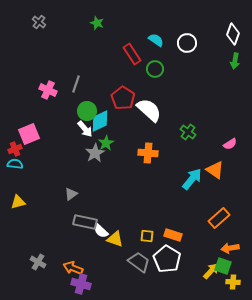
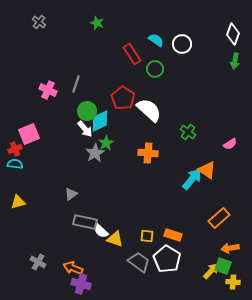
white circle at (187, 43): moved 5 px left, 1 px down
orange triangle at (215, 170): moved 8 px left
